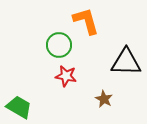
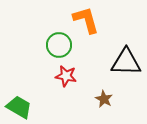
orange L-shape: moved 1 px up
